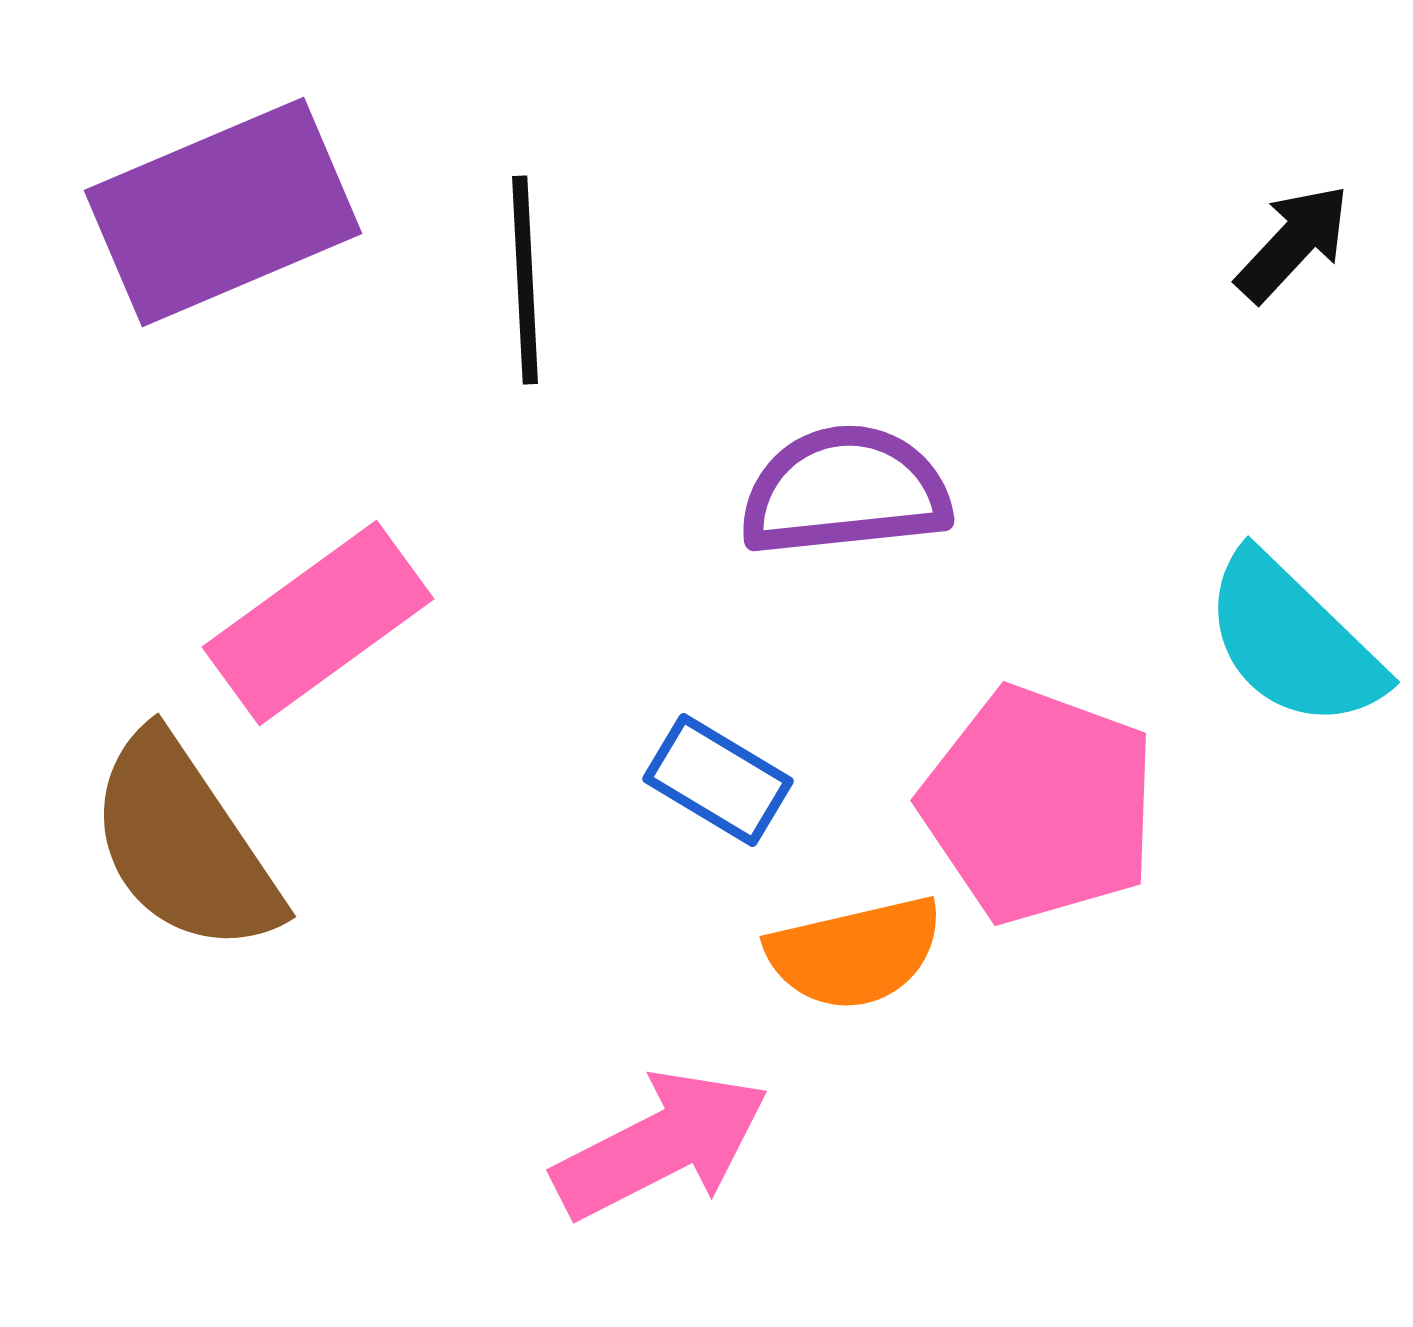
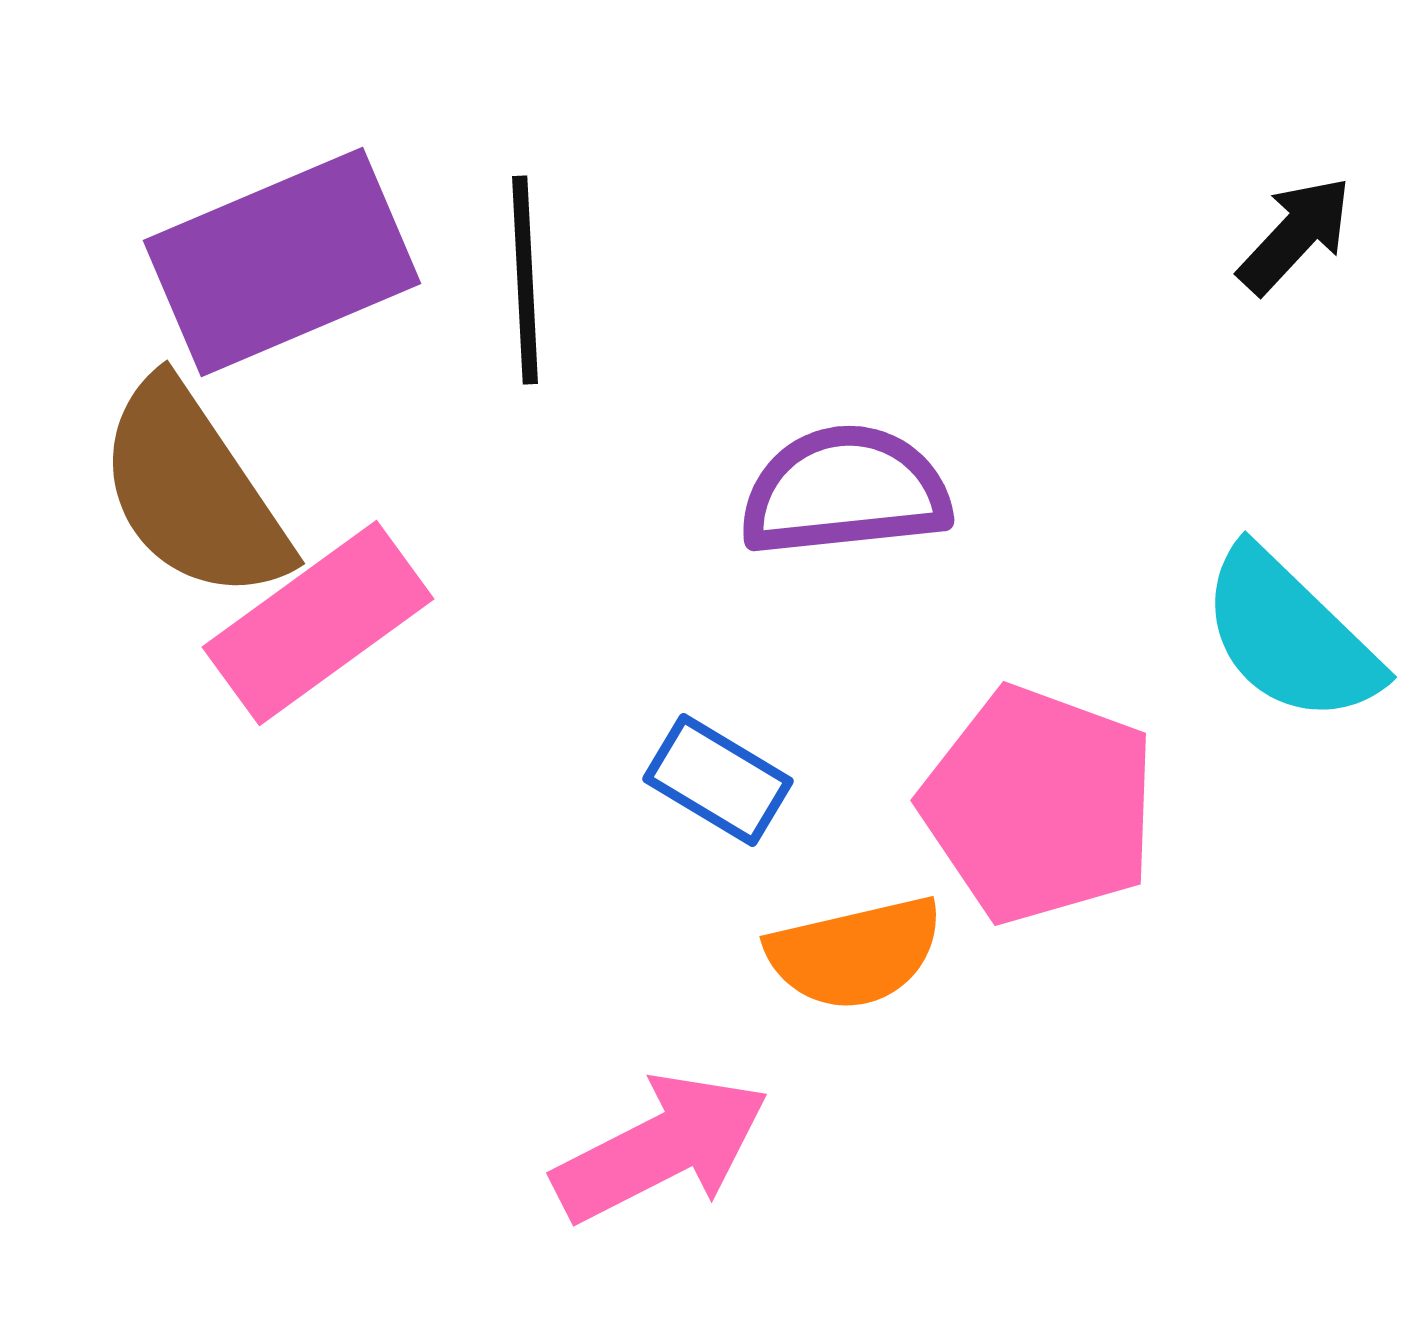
purple rectangle: moved 59 px right, 50 px down
black arrow: moved 2 px right, 8 px up
cyan semicircle: moved 3 px left, 5 px up
brown semicircle: moved 9 px right, 353 px up
pink arrow: moved 3 px down
